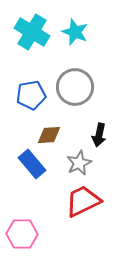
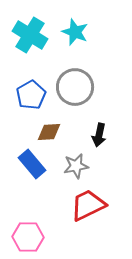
cyan cross: moved 2 px left, 3 px down
blue pentagon: rotated 20 degrees counterclockwise
brown diamond: moved 3 px up
gray star: moved 3 px left, 3 px down; rotated 15 degrees clockwise
red trapezoid: moved 5 px right, 4 px down
pink hexagon: moved 6 px right, 3 px down
